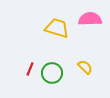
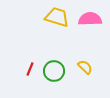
yellow trapezoid: moved 11 px up
green circle: moved 2 px right, 2 px up
